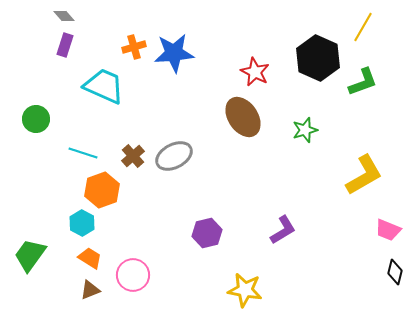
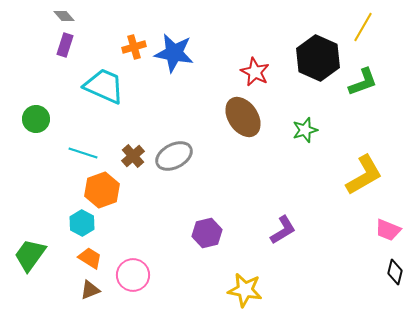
blue star: rotated 15 degrees clockwise
